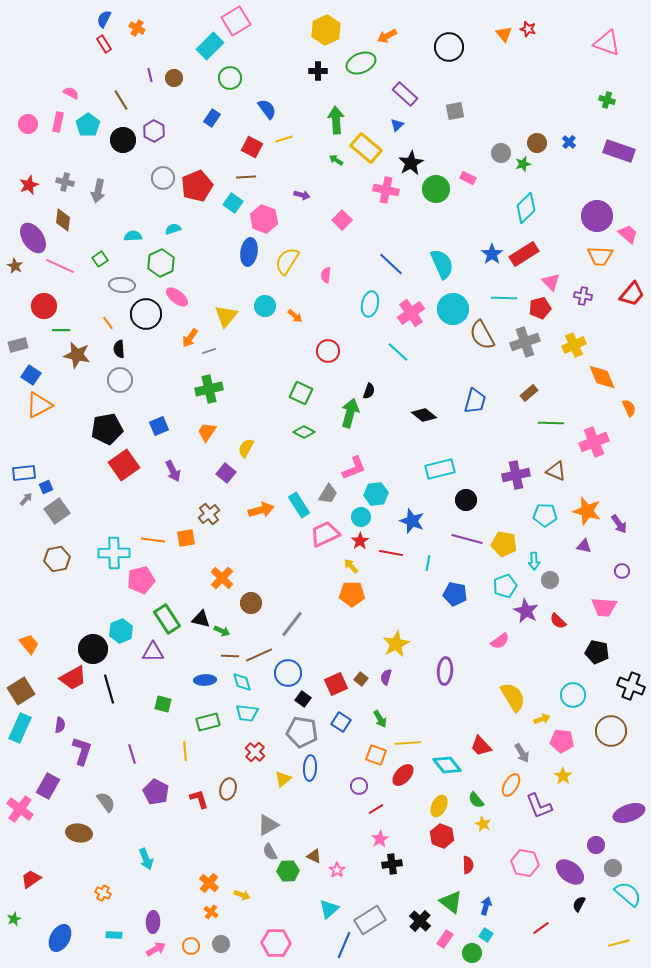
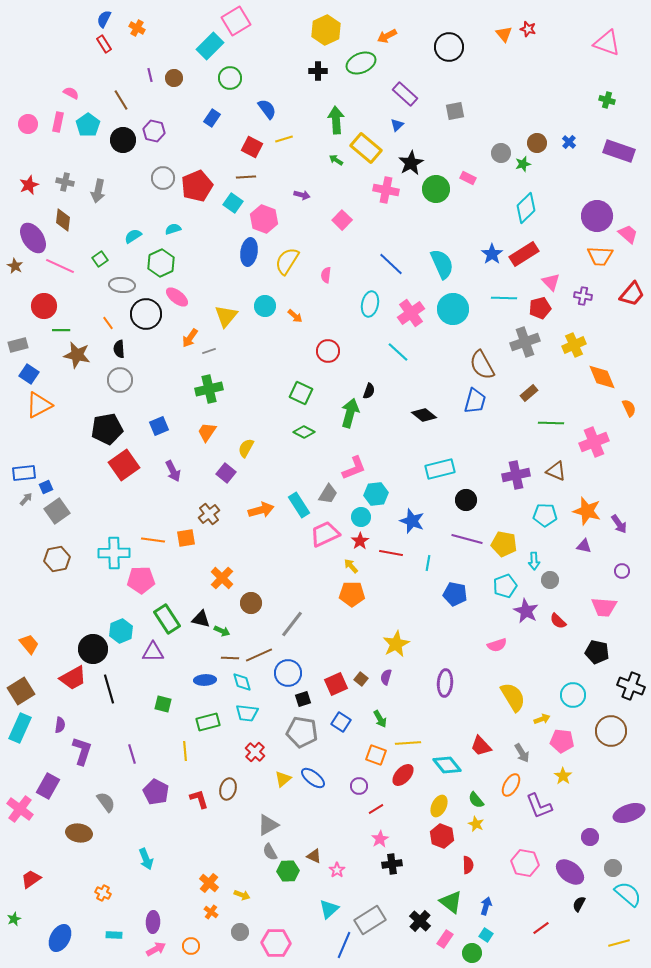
purple hexagon at (154, 131): rotated 15 degrees counterclockwise
cyan semicircle at (133, 236): rotated 30 degrees counterclockwise
brown semicircle at (482, 335): moved 30 px down
blue square at (31, 375): moved 2 px left, 1 px up
pink pentagon at (141, 580): rotated 12 degrees clockwise
pink semicircle at (500, 641): moved 3 px left, 4 px down; rotated 18 degrees clockwise
brown line at (230, 656): moved 2 px down
purple ellipse at (445, 671): moved 12 px down
black square at (303, 699): rotated 35 degrees clockwise
blue ellipse at (310, 768): moved 3 px right, 10 px down; rotated 55 degrees counterclockwise
yellow star at (483, 824): moved 7 px left
purple circle at (596, 845): moved 6 px left, 8 px up
gray circle at (221, 944): moved 19 px right, 12 px up
